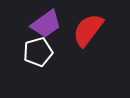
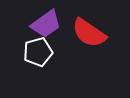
red semicircle: moved 1 px right, 3 px down; rotated 93 degrees counterclockwise
